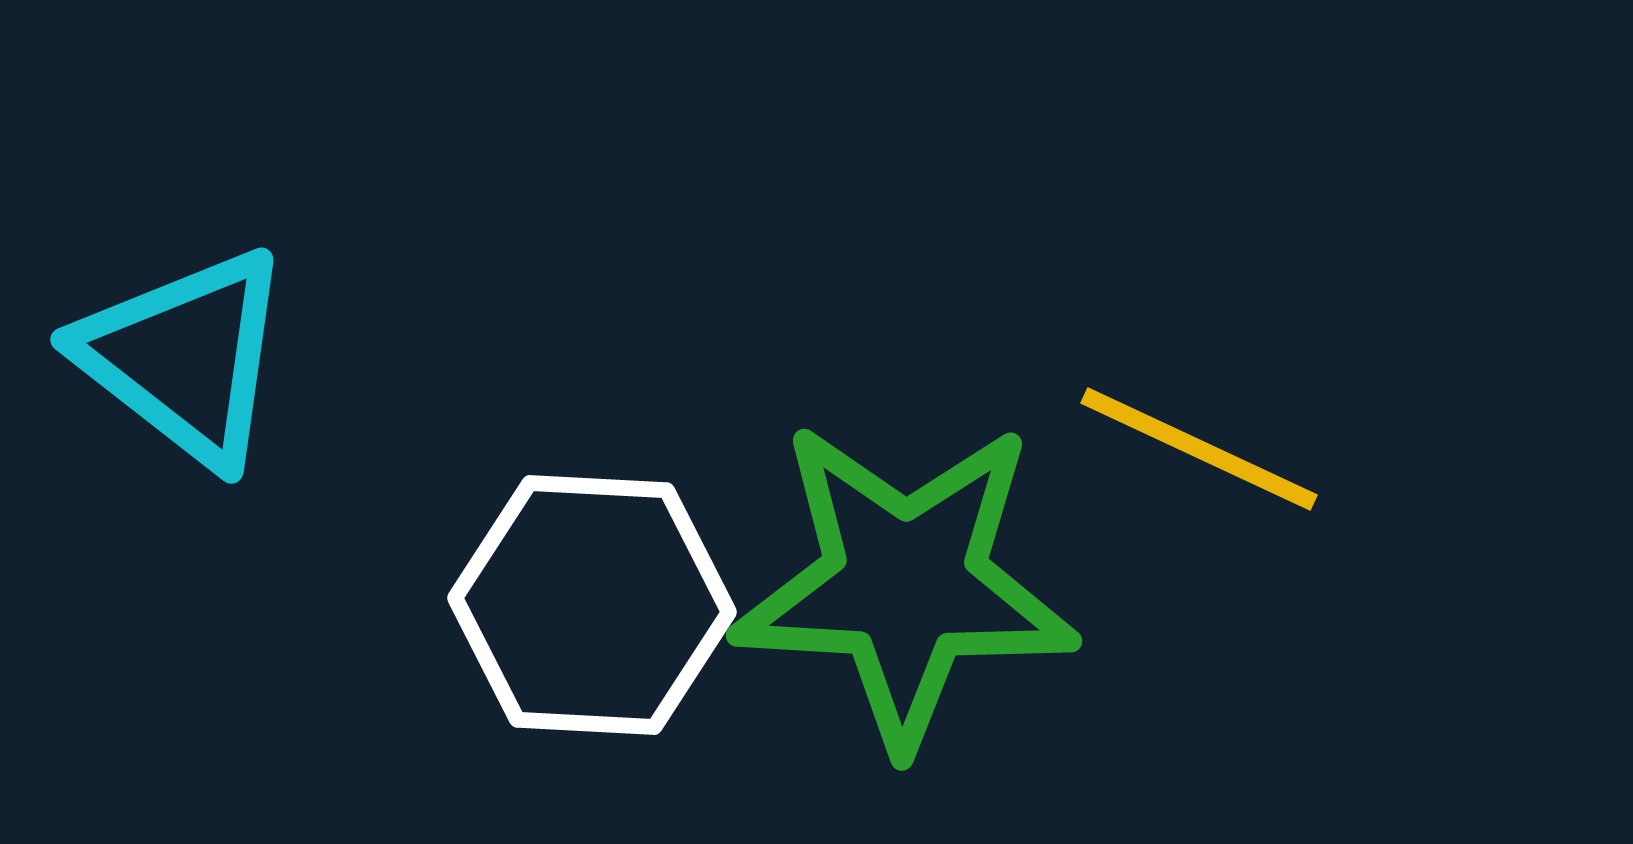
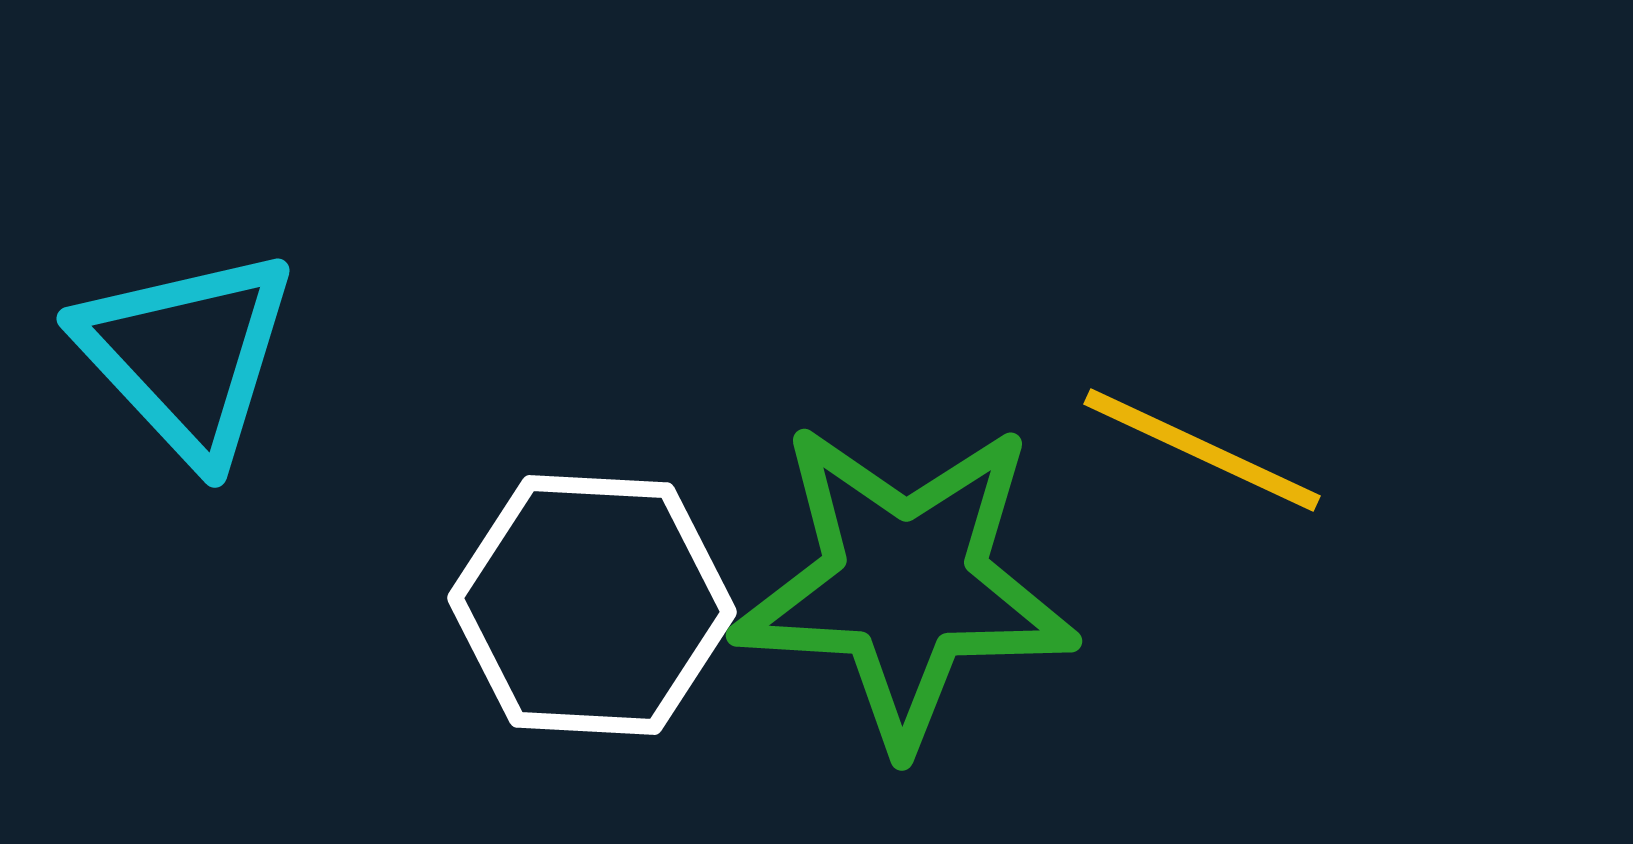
cyan triangle: moved 2 px right, 2 px up; rotated 9 degrees clockwise
yellow line: moved 3 px right, 1 px down
